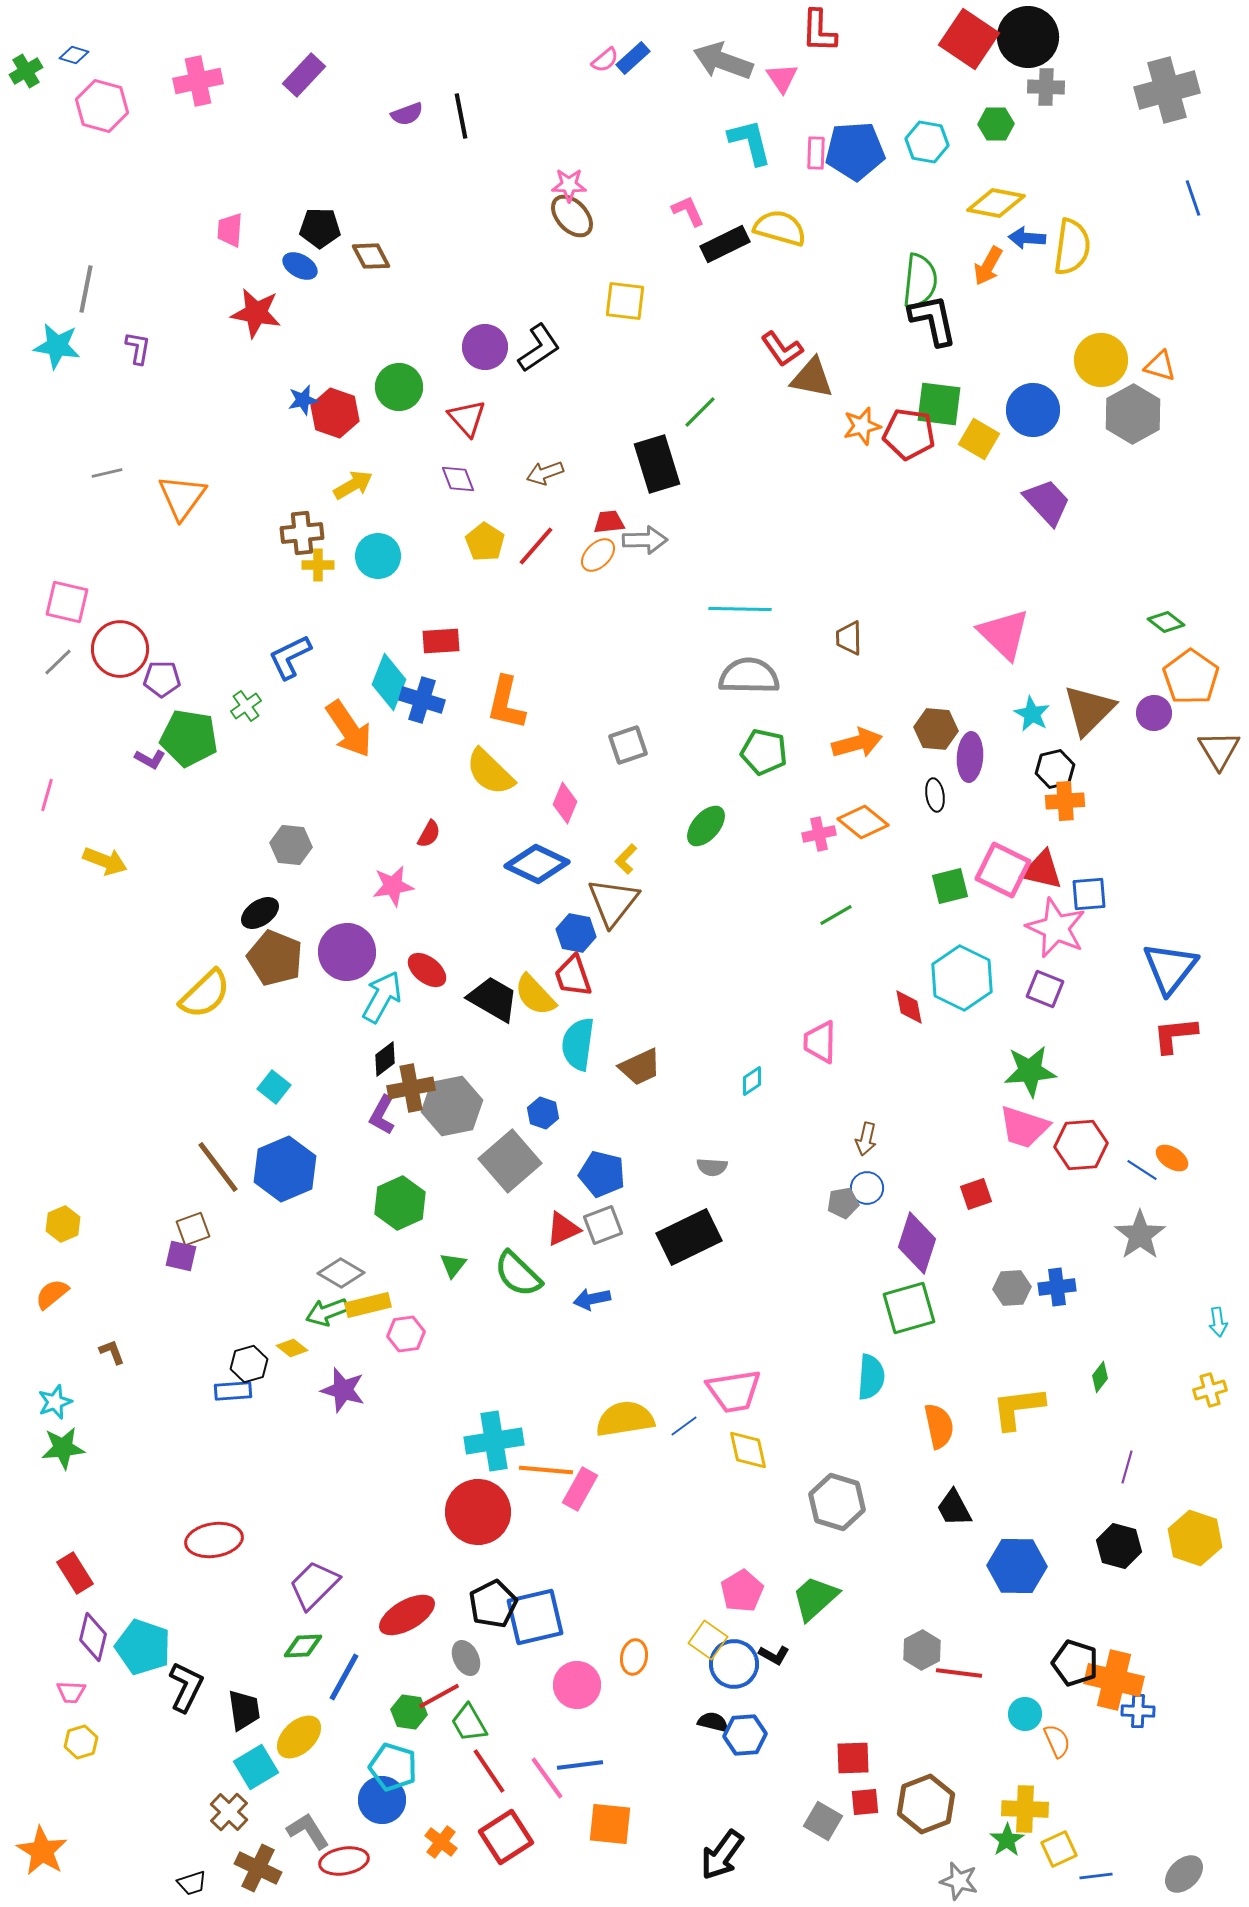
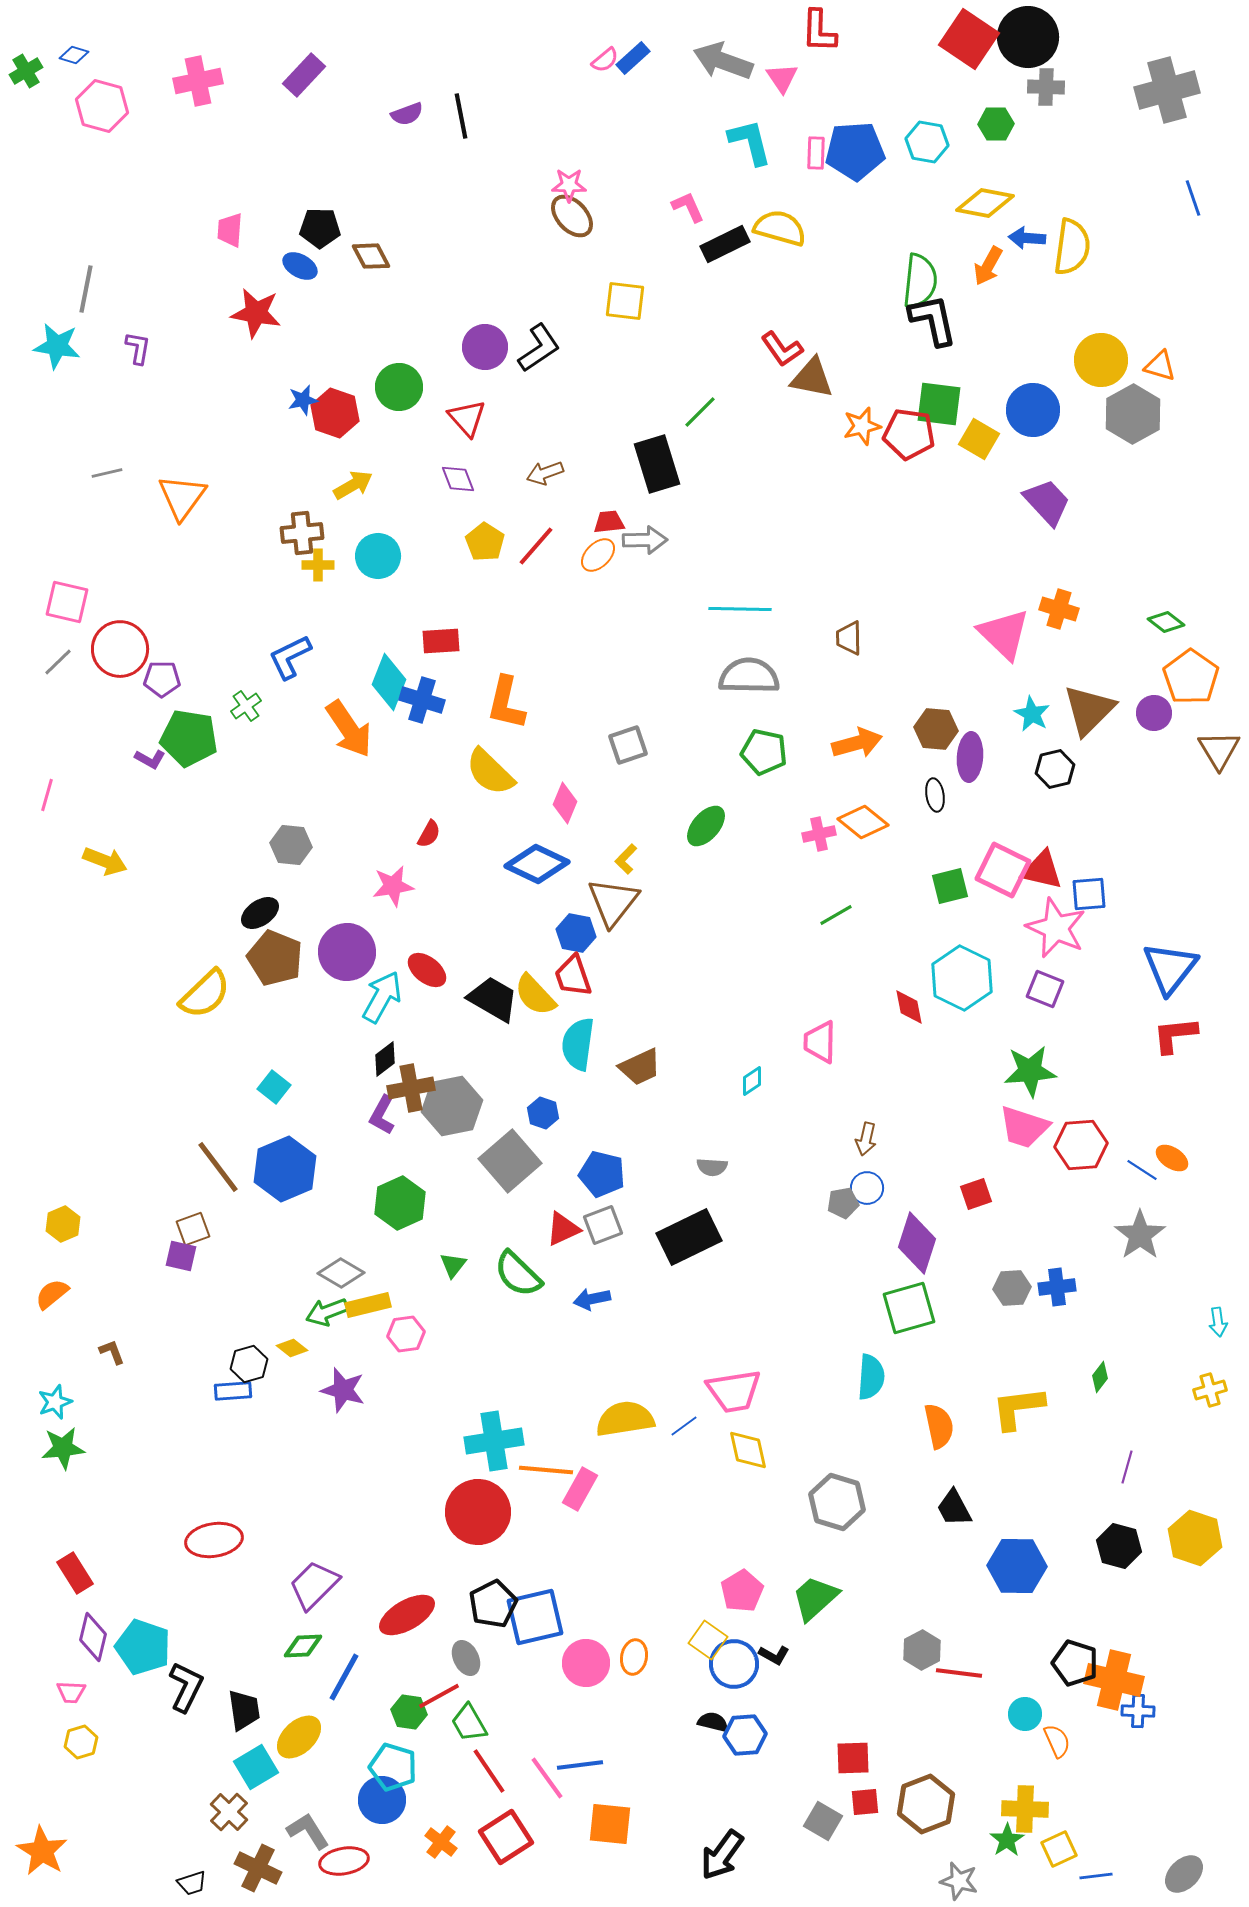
yellow diamond at (996, 203): moved 11 px left
pink L-shape at (688, 211): moved 4 px up
orange cross at (1065, 801): moved 6 px left, 192 px up; rotated 21 degrees clockwise
pink circle at (577, 1685): moved 9 px right, 22 px up
